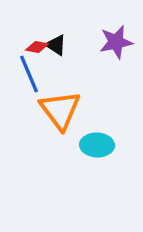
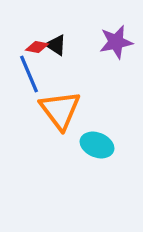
cyan ellipse: rotated 20 degrees clockwise
